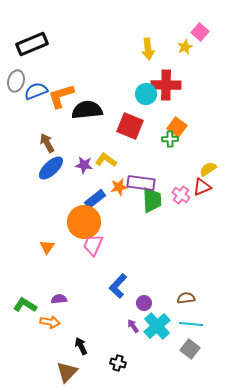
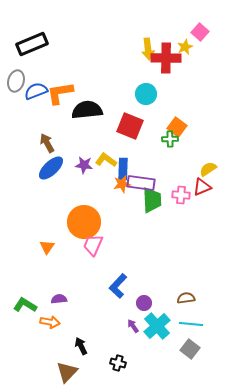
red cross: moved 27 px up
orange L-shape: moved 1 px left, 3 px up; rotated 8 degrees clockwise
orange star: moved 3 px right, 3 px up
pink cross: rotated 30 degrees counterclockwise
blue rectangle: moved 28 px right, 30 px up; rotated 50 degrees counterclockwise
